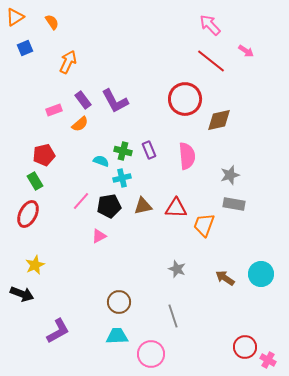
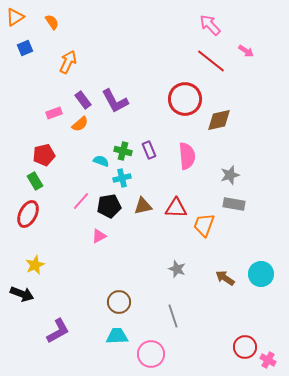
pink rectangle at (54, 110): moved 3 px down
